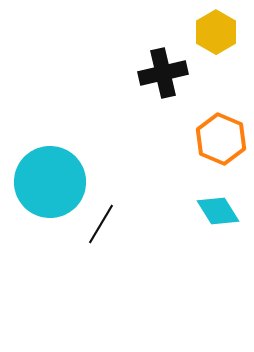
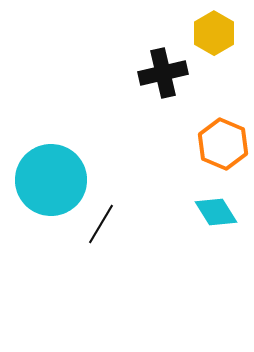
yellow hexagon: moved 2 px left, 1 px down
orange hexagon: moved 2 px right, 5 px down
cyan circle: moved 1 px right, 2 px up
cyan diamond: moved 2 px left, 1 px down
